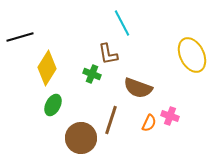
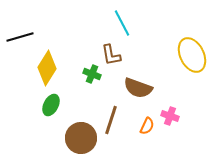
brown L-shape: moved 3 px right, 1 px down
green ellipse: moved 2 px left
orange semicircle: moved 2 px left, 3 px down
